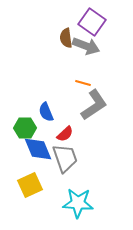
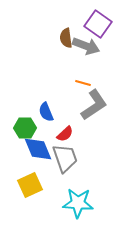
purple square: moved 6 px right, 2 px down
